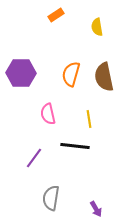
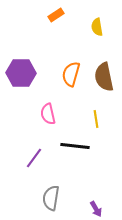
yellow line: moved 7 px right
